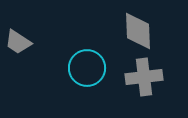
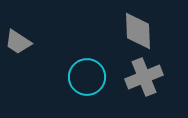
cyan circle: moved 9 px down
gray cross: rotated 15 degrees counterclockwise
